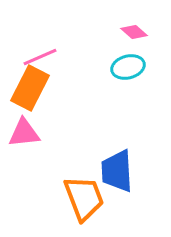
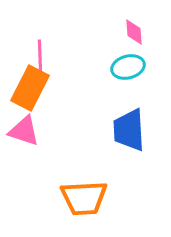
pink diamond: rotated 44 degrees clockwise
pink line: rotated 68 degrees counterclockwise
pink triangle: moved 2 px up; rotated 24 degrees clockwise
blue trapezoid: moved 12 px right, 41 px up
orange trapezoid: rotated 108 degrees clockwise
